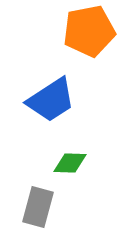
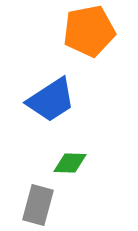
gray rectangle: moved 2 px up
